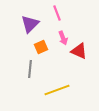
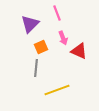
gray line: moved 6 px right, 1 px up
